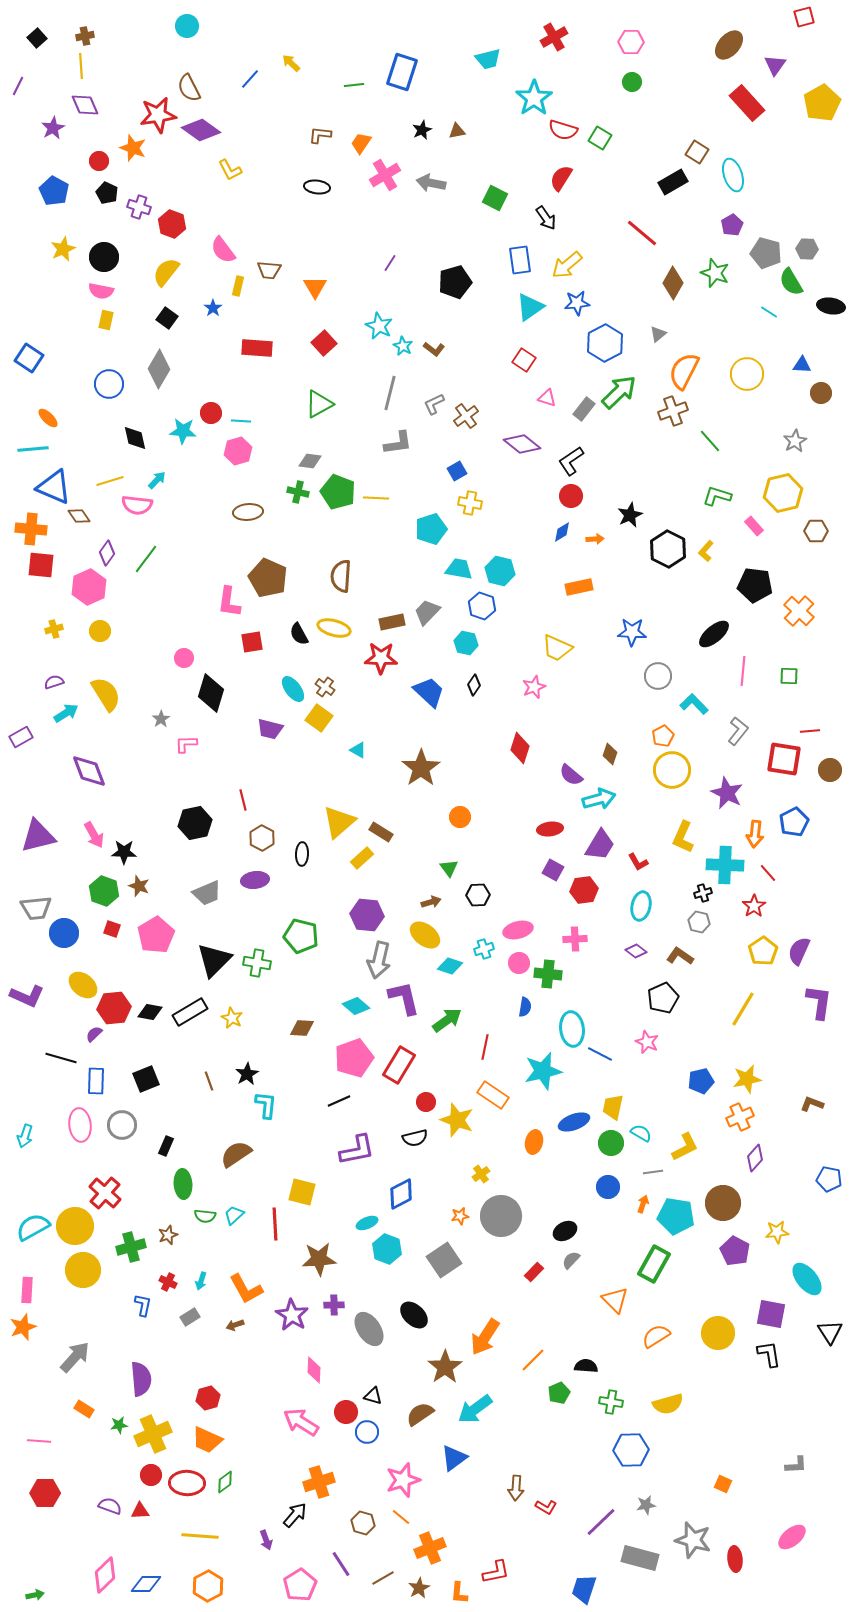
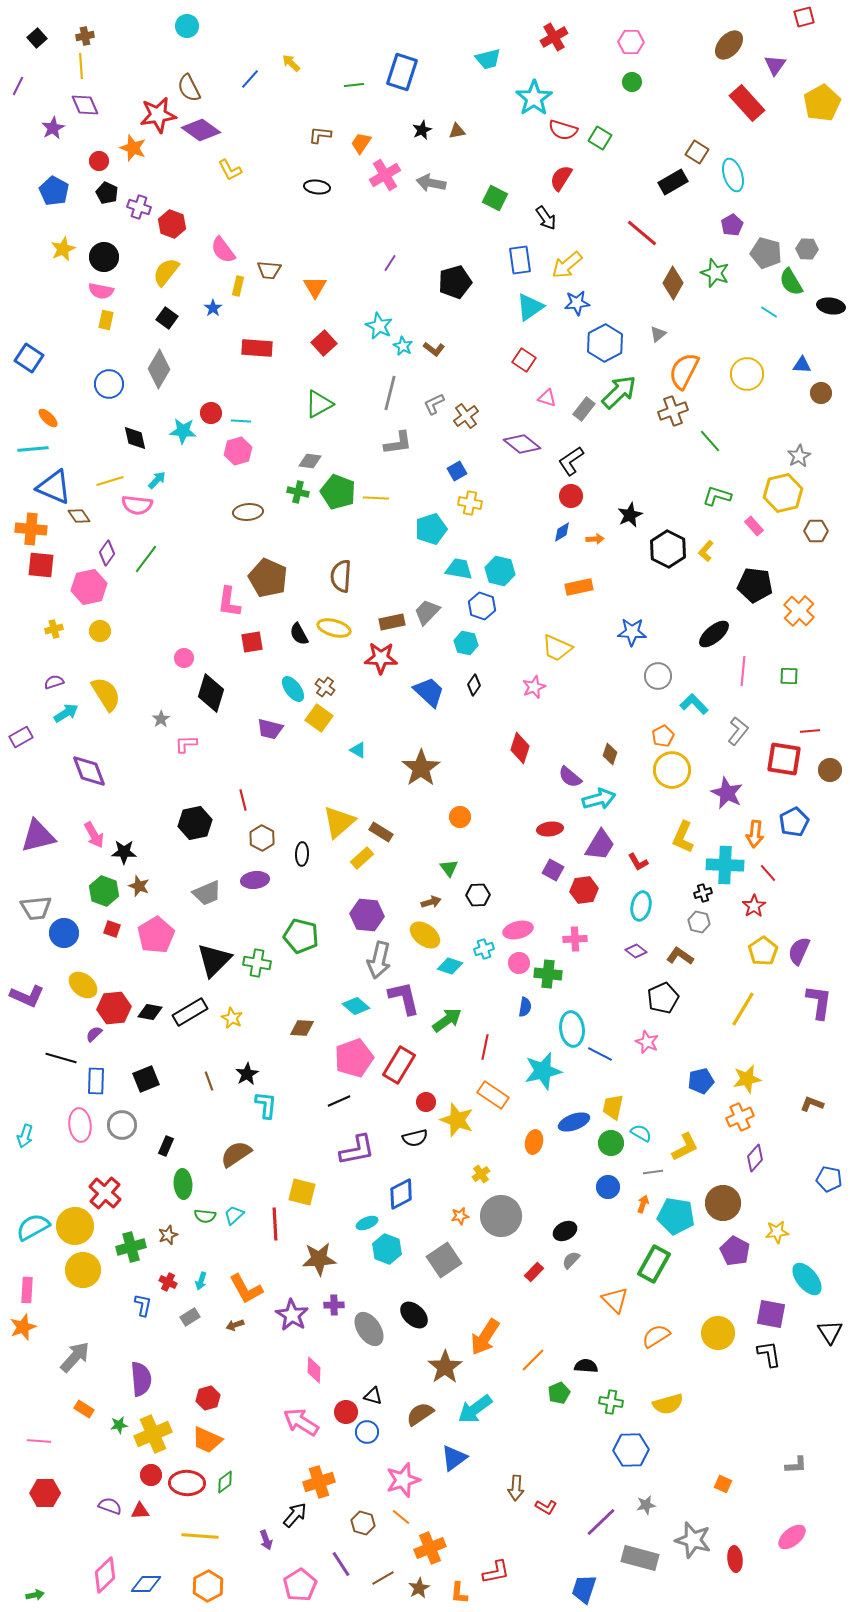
gray star at (795, 441): moved 4 px right, 15 px down
pink hexagon at (89, 587): rotated 12 degrees clockwise
purple semicircle at (571, 775): moved 1 px left, 2 px down
